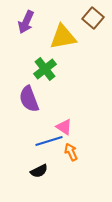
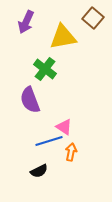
green cross: rotated 15 degrees counterclockwise
purple semicircle: moved 1 px right, 1 px down
orange arrow: rotated 36 degrees clockwise
